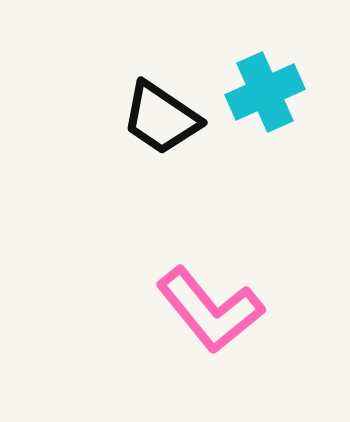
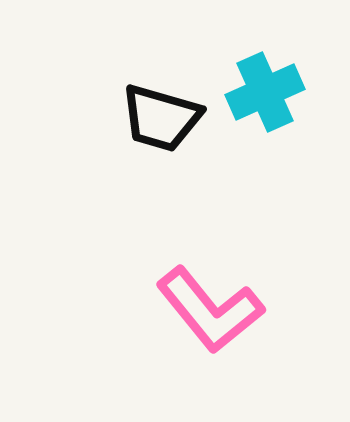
black trapezoid: rotated 18 degrees counterclockwise
